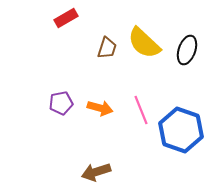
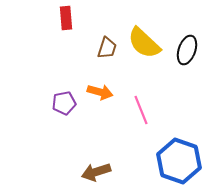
red rectangle: rotated 65 degrees counterclockwise
purple pentagon: moved 3 px right
orange arrow: moved 16 px up
blue hexagon: moved 2 px left, 31 px down
